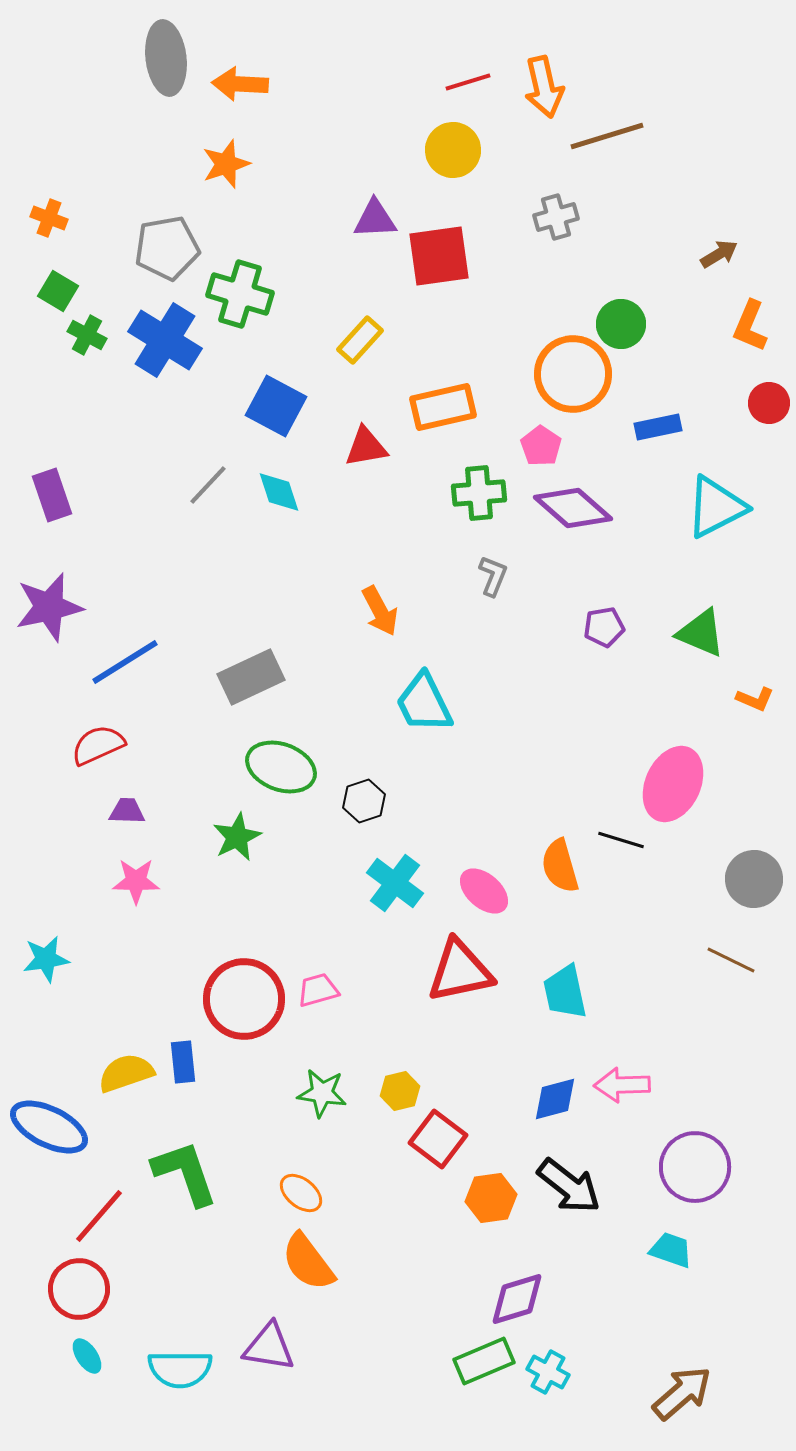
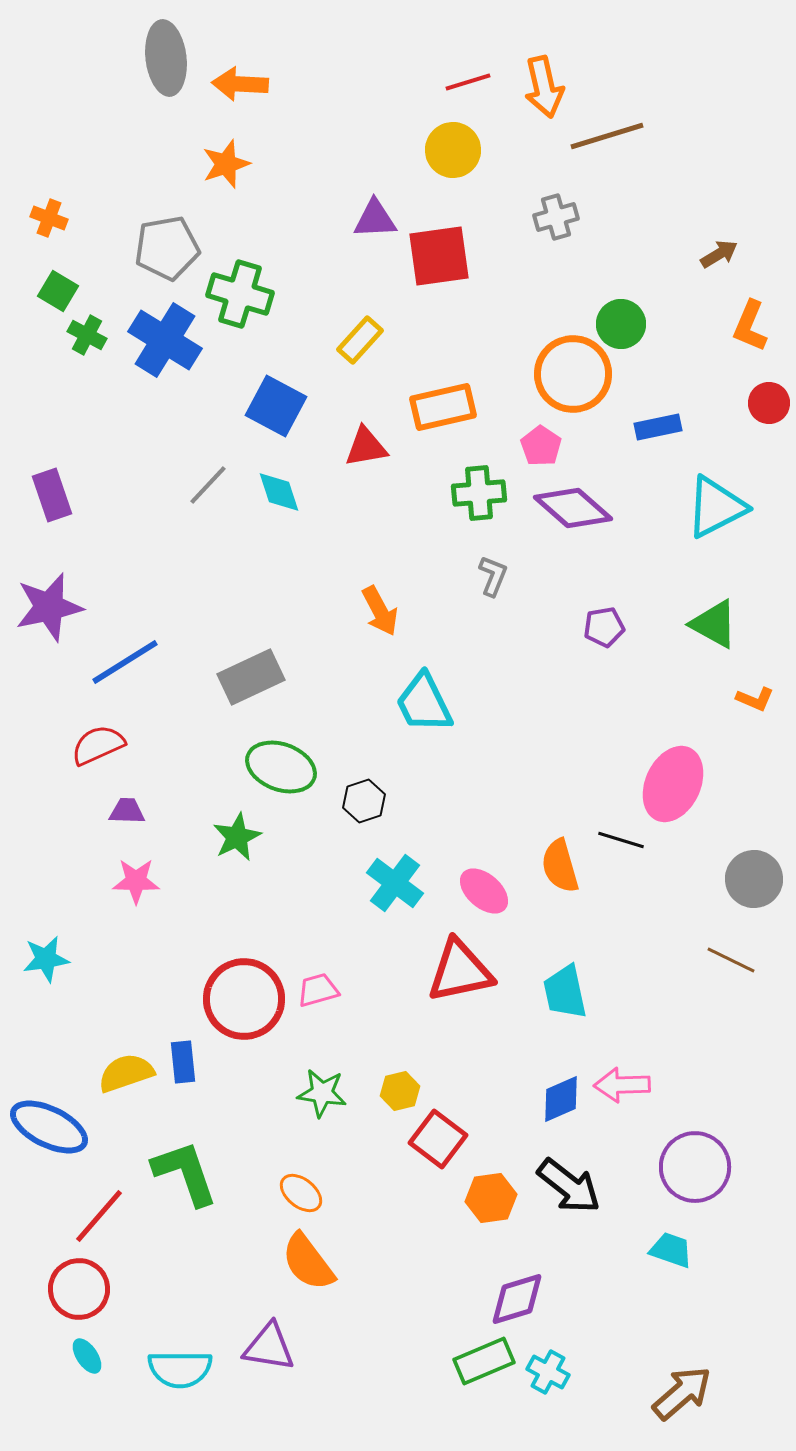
green triangle at (701, 633): moved 13 px right, 9 px up; rotated 6 degrees clockwise
blue diamond at (555, 1099): moved 6 px right; rotated 9 degrees counterclockwise
